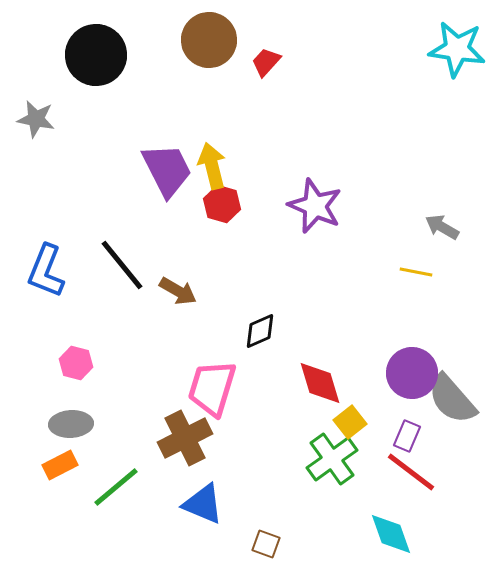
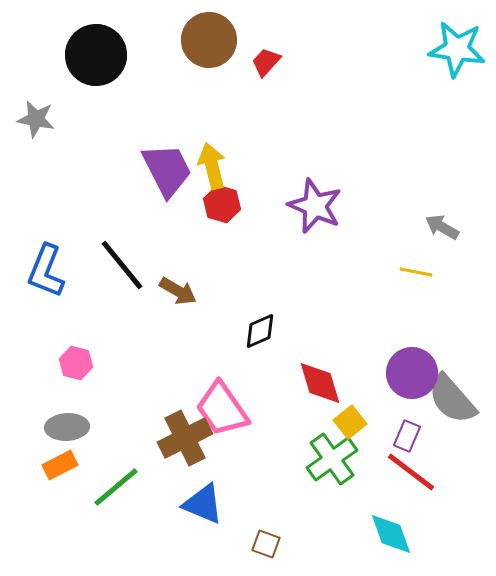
pink trapezoid: moved 10 px right, 21 px down; rotated 52 degrees counterclockwise
gray ellipse: moved 4 px left, 3 px down
